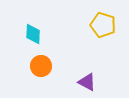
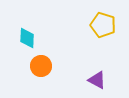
cyan diamond: moved 6 px left, 4 px down
purple triangle: moved 10 px right, 2 px up
